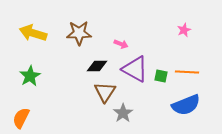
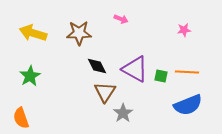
pink star: rotated 16 degrees clockwise
pink arrow: moved 25 px up
black diamond: rotated 65 degrees clockwise
blue semicircle: moved 2 px right
orange semicircle: rotated 45 degrees counterclockwise
